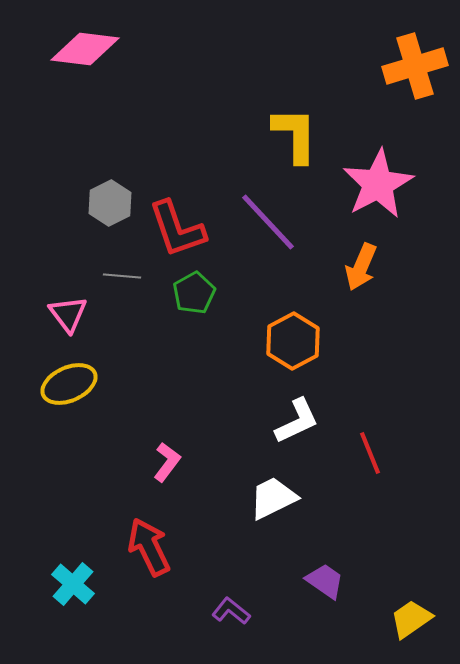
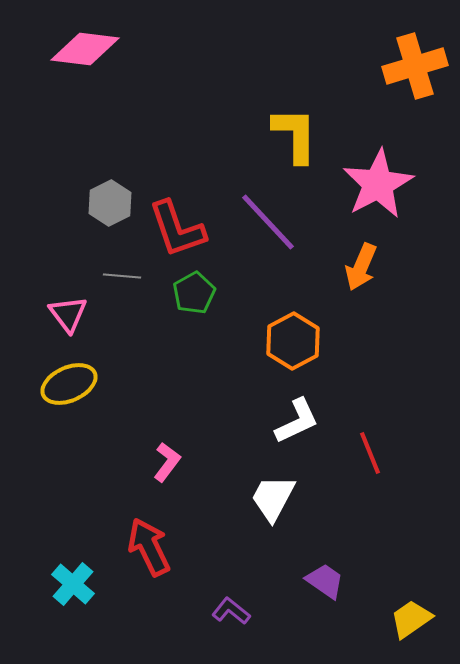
white trapezoid: rotated 36 degrees counterclockwise
